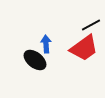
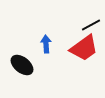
black ellipse: moved 13 px left, 5 px down
